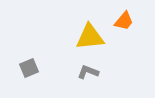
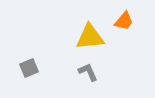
gray L-shape: rotated 45 degrees clockwise
